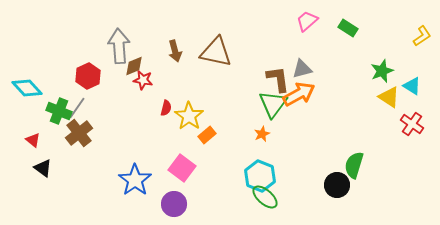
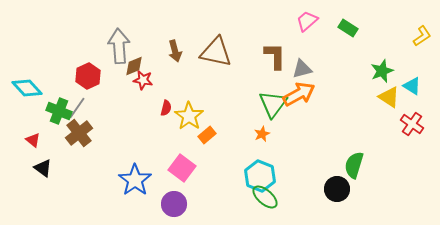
brown L-shape: moved 3 px left, 23 px up; rotated 8 degrees clockwise
black circle: moved 4 px down
